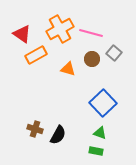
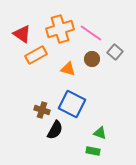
orange cross: rotated 12 degrees clockwise
pink line: rotated 20 degrees clockwise
gray square: moved 1 px right, 1 px up
blue square: moved 31 px left, 1 px down; rotated 20 degrees counterclockwise
brown cross: moved 7 px right, 19 px up
black semicircle: moved 3 px left, 5 px up
green rectangle: moved 3 px left
